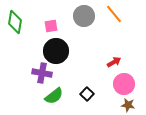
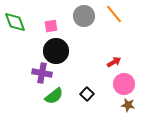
green diamond: rotated 30 degrees counterclockwise
